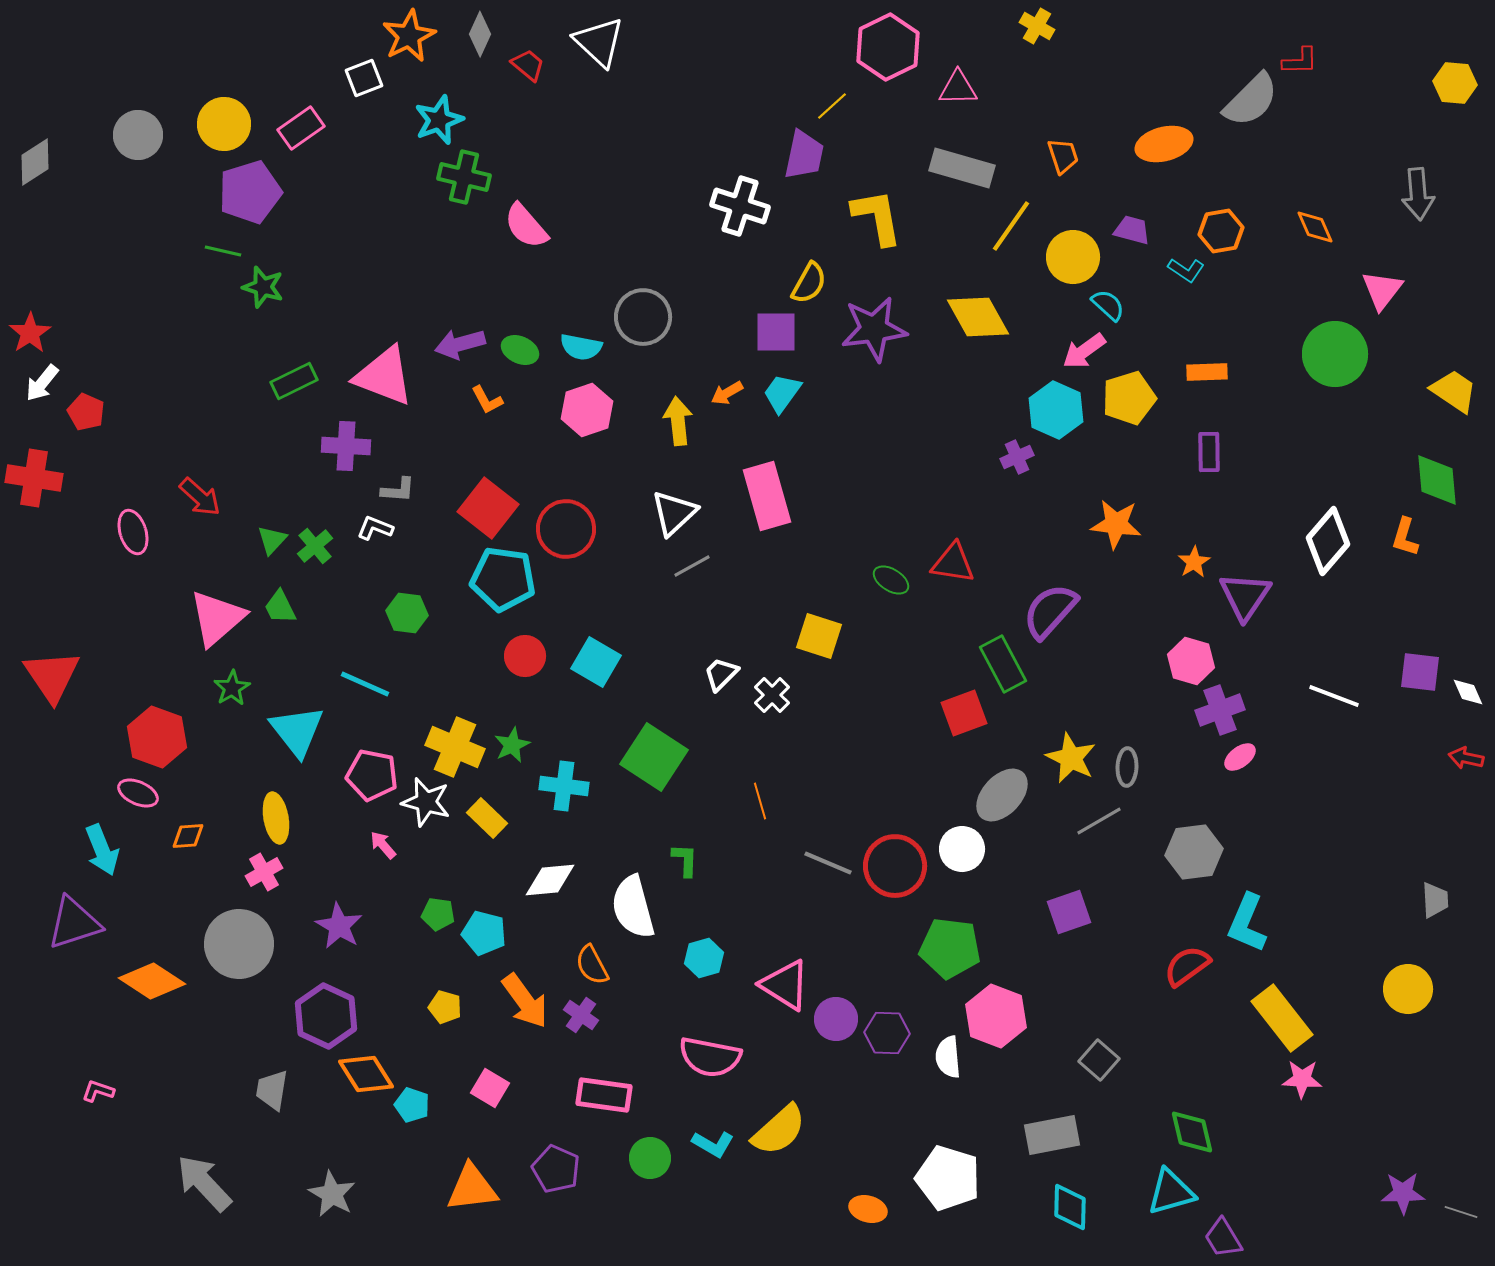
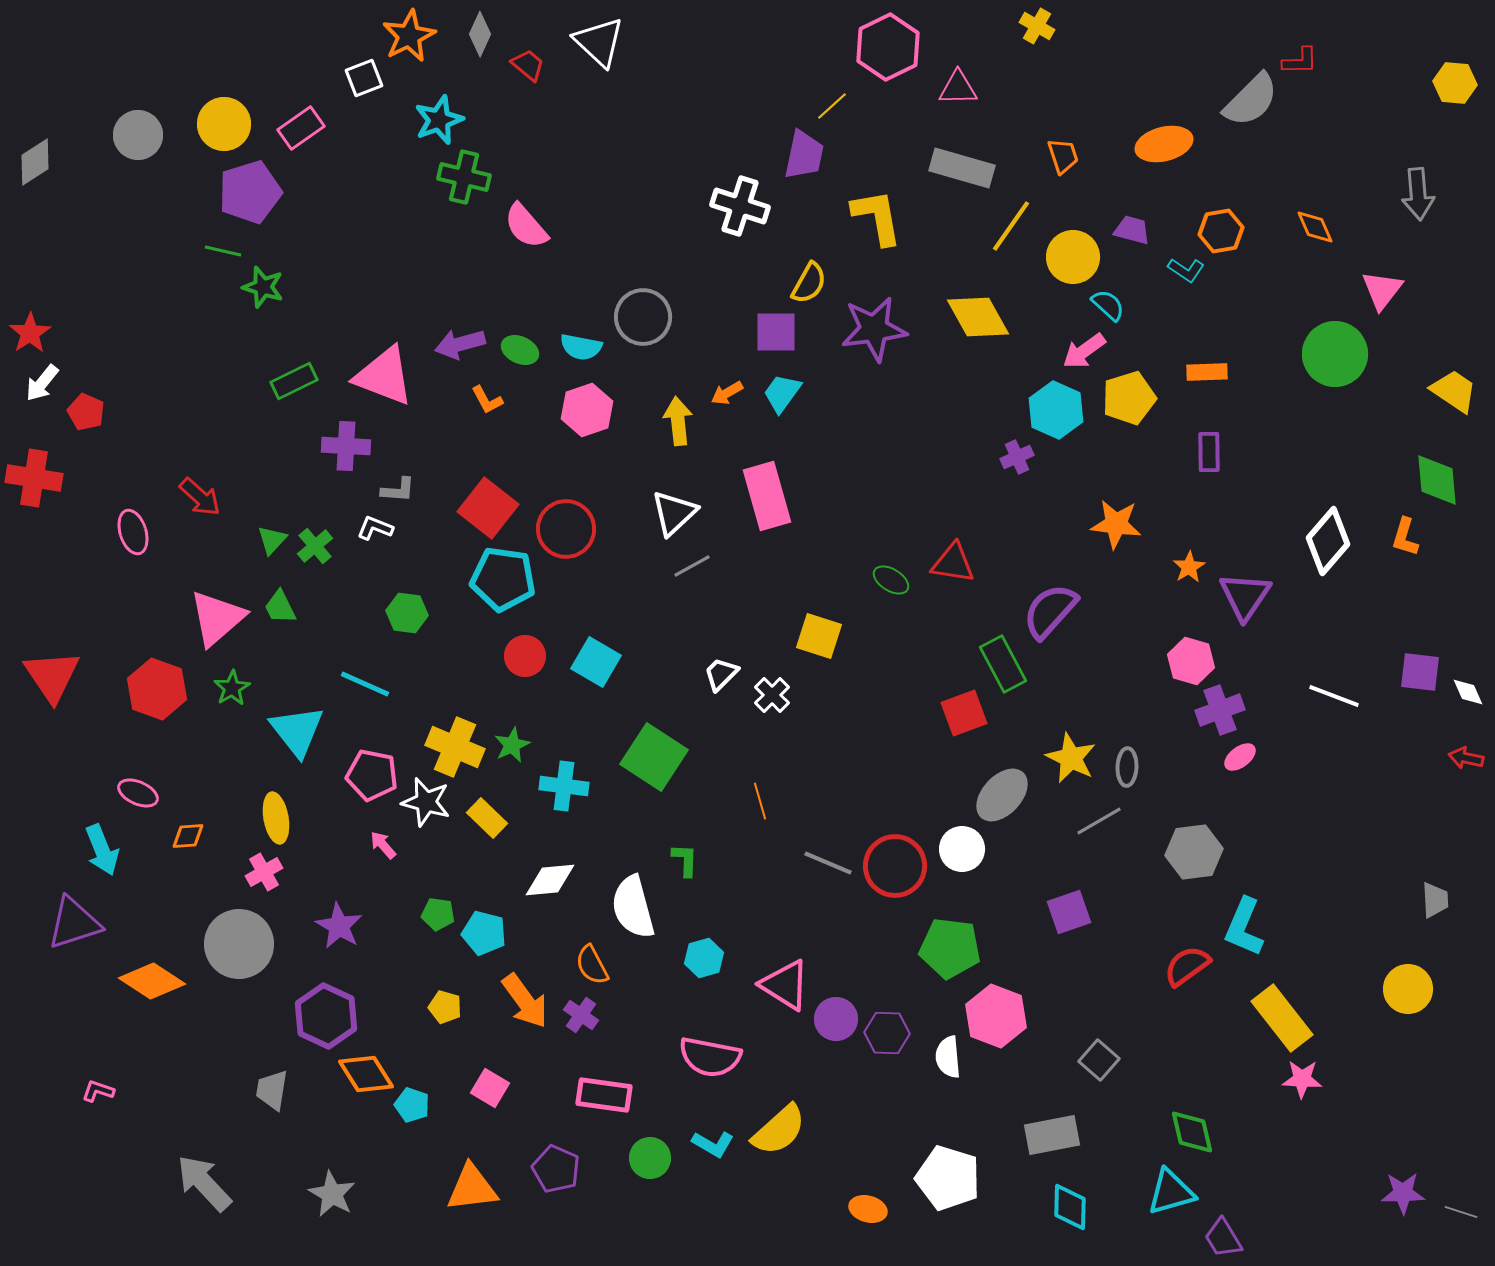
orange star at (1194, 562): moved 5 px left, 5 px down
red hexagon at (157, 737): moved 48 px up
cyan L-shape at (1247, 923): moved 3 px left, 4 px down
